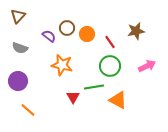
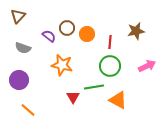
red line: rotated 40 degrees clockwise
gray semicircle: moved 3 px right
purple circle: moved 1 px right, 1 px up
